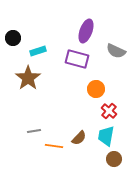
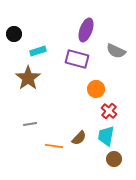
purple ellipse: moved 1 px up
black circle: moved 1 px right, 4 px up
gray line: moved 4 px left, 7 px up
